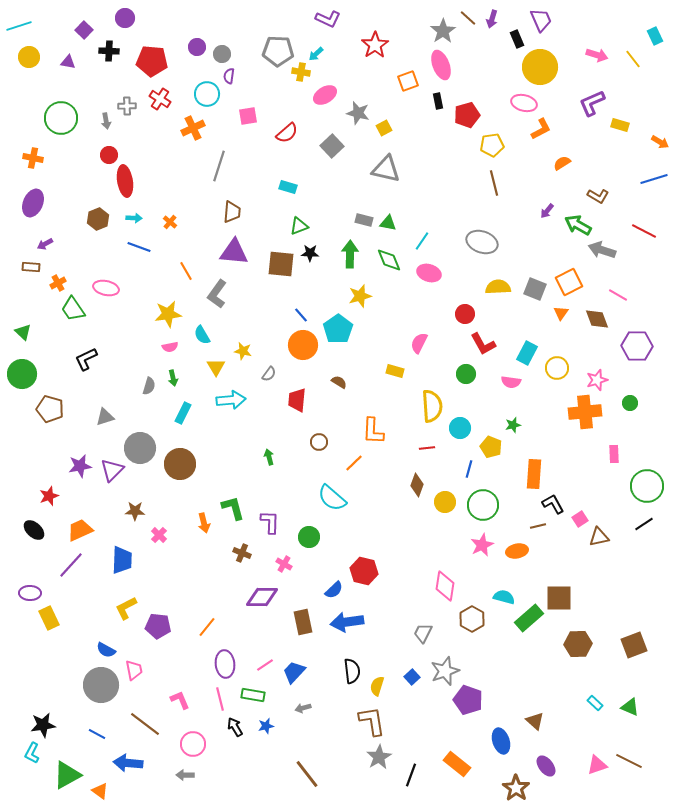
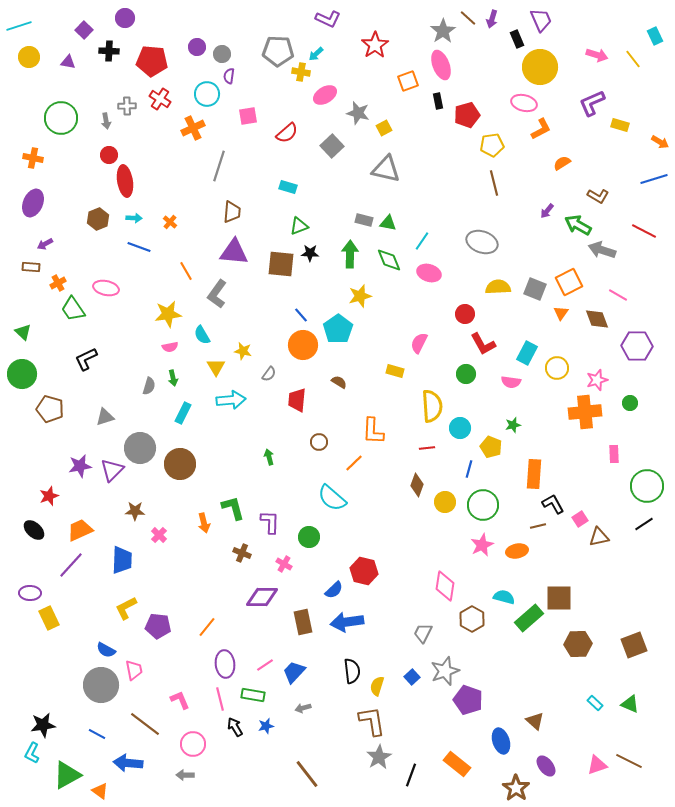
green triangle at (630, 707): moved 3 px up
